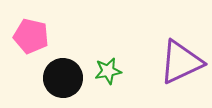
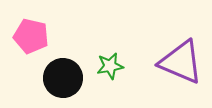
purple triangle: rotated 48 degrees clockwise
green star: moved 2 px right, 5 px up
